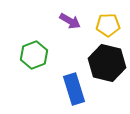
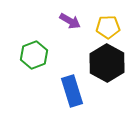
yellow pentagon: moved 2 px down
black hexagon: rotated 15 degrees clockwise
blue rectangle: moved 2 px left, 2 px down
